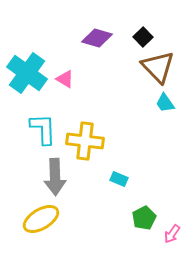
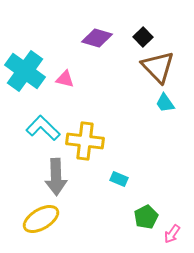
cyan cross: moved 2 px left, 2 px up
pink triangle: rotated 18 degrees counterclockwise
cyan L-shape: moved 1 px up; rotated 44 degrees counterclockwise
gray arrow: moved 1 px right
green pentagon: moved 2 px right, 1 px up
